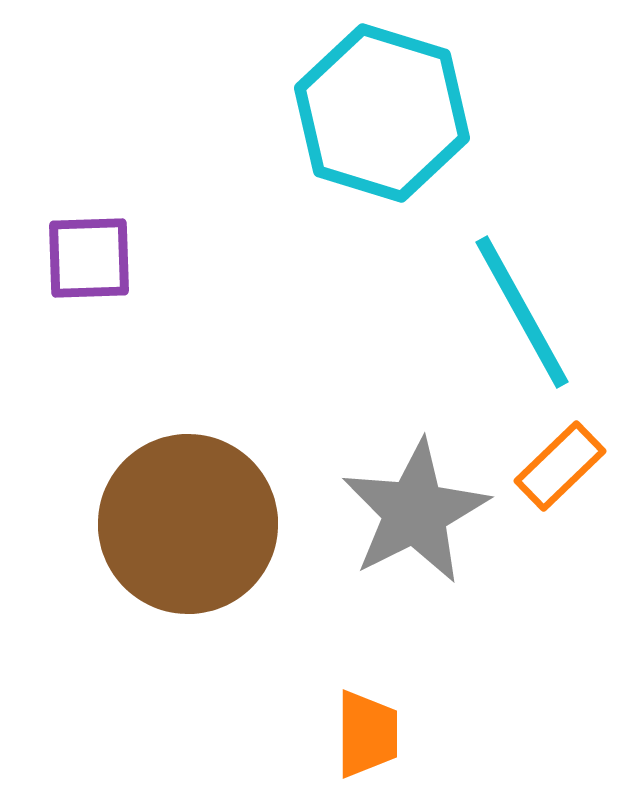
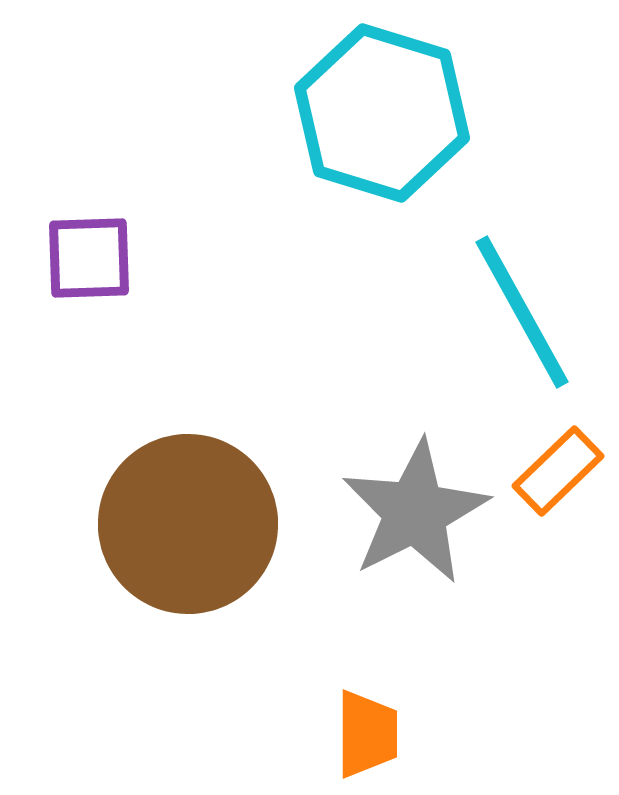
orange rectangle: moved 2 px left, 5 px down
